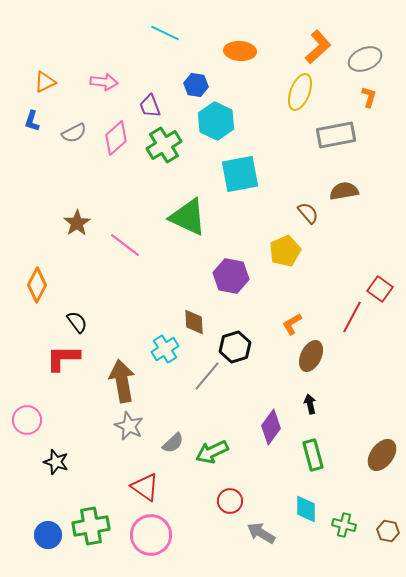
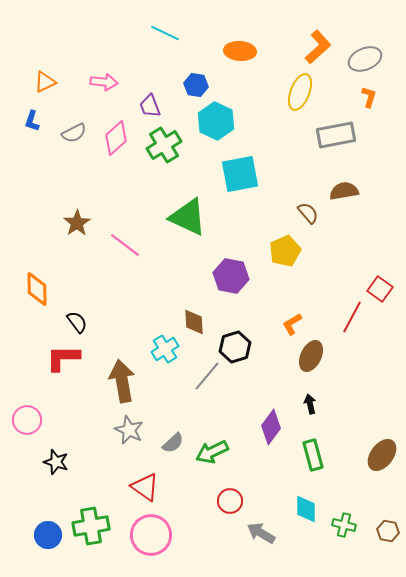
orange diamond at (37, 285): moved 4 px down; rotated 28 degrees counterclockwise
gray star at (129, 426): moved 4 px down
